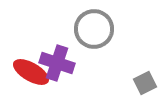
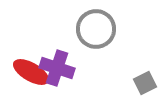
gray circle: moved 2 px right
purple cross: moved 5 px down
